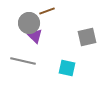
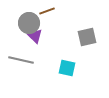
gray line: moved 2 px left, 1 px up
